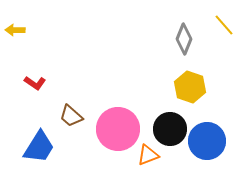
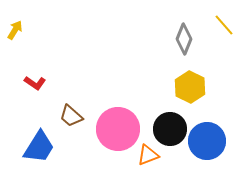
yellow arrow: rotated 120 degrees clockwise
yellow hexagon: rotated 8 degrees clockwise
